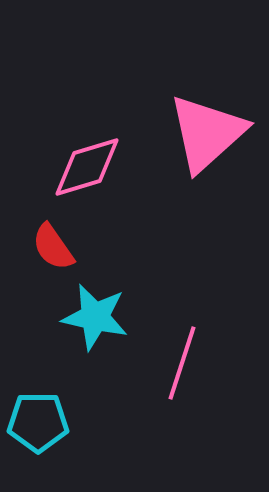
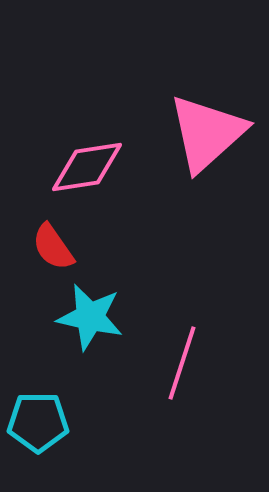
pink diamond: rotated 8 degrees clockwise
cyan star: moved 5 px left
